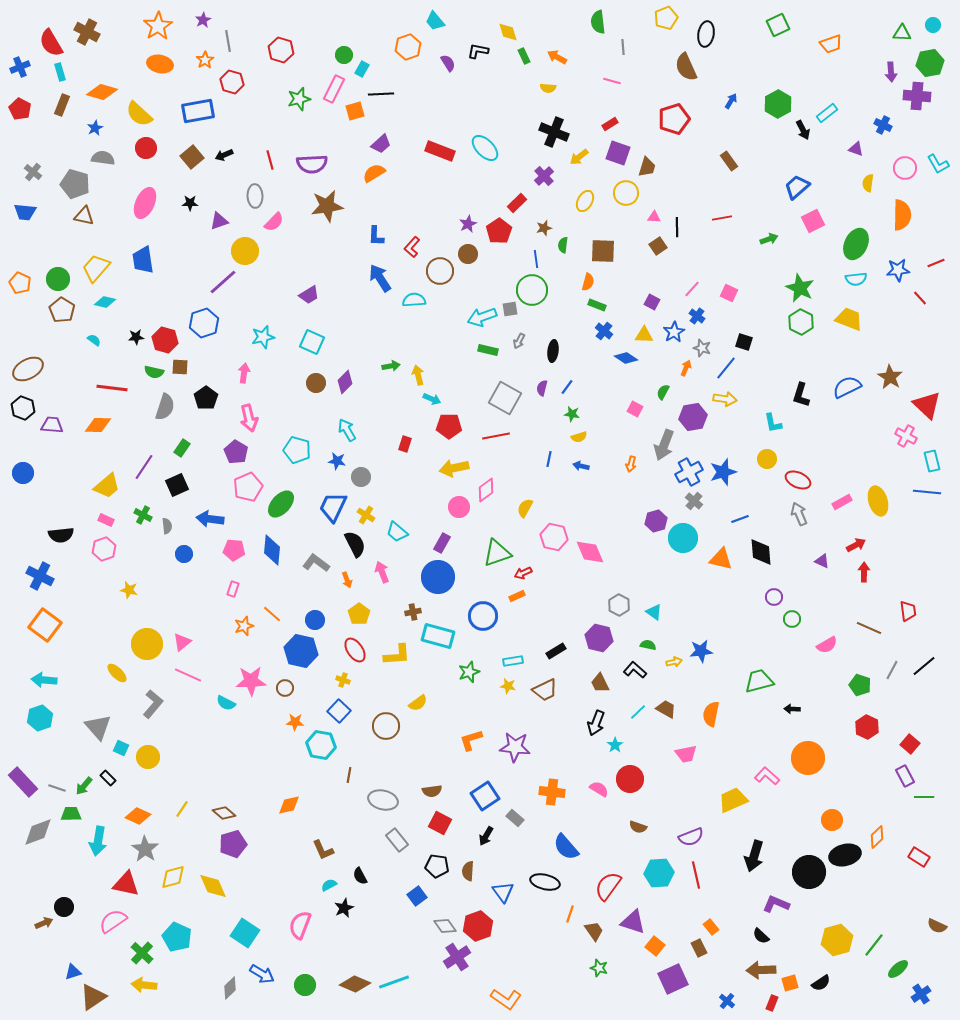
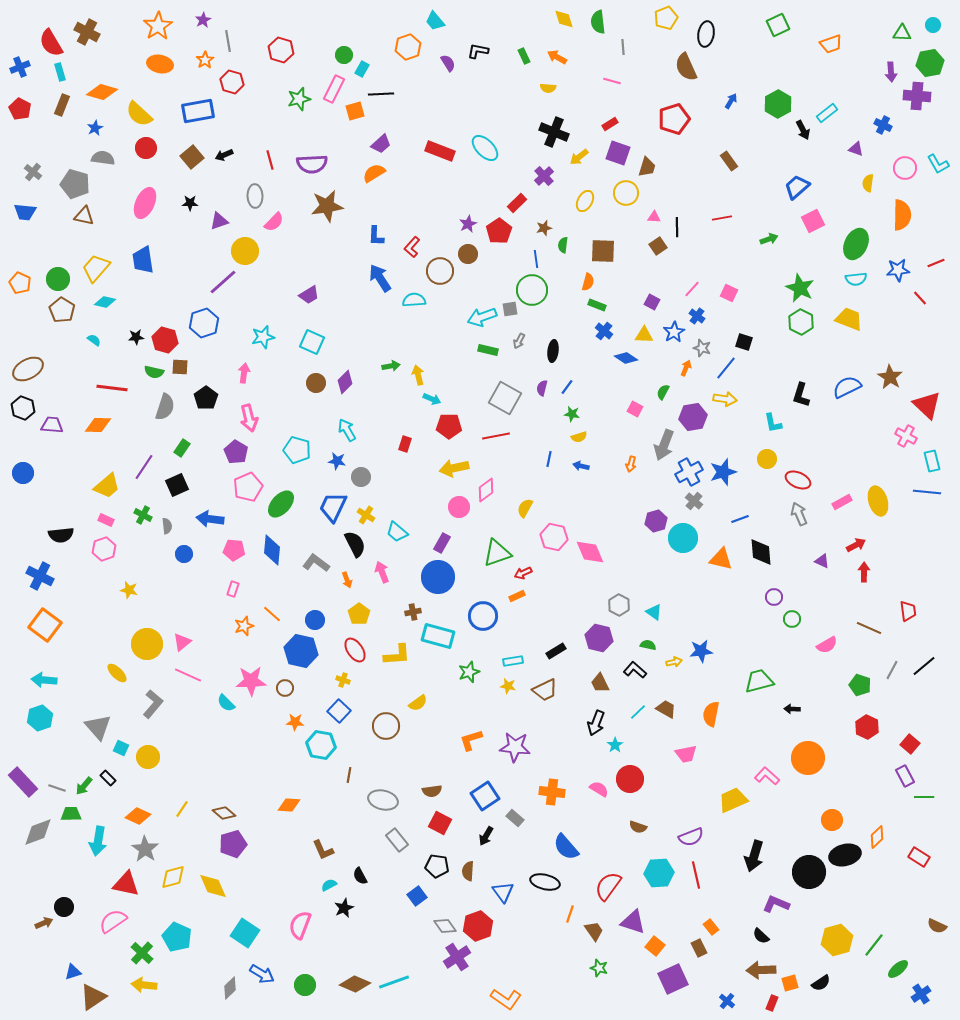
yellow diamond at (508, 32): moved 56 px right, 13 px up
cyan semicircle at (226, 703): rotated 18 degrees clockwise
orange diamond at (289, 805): rotated 15 degrees clockwise
